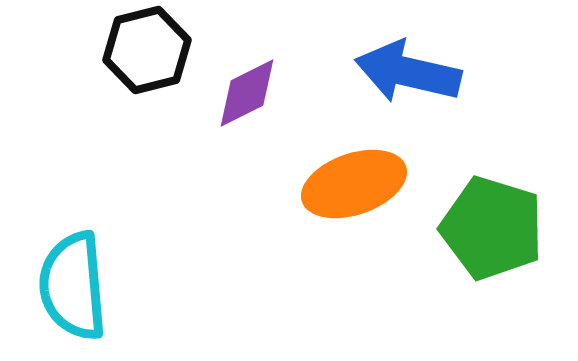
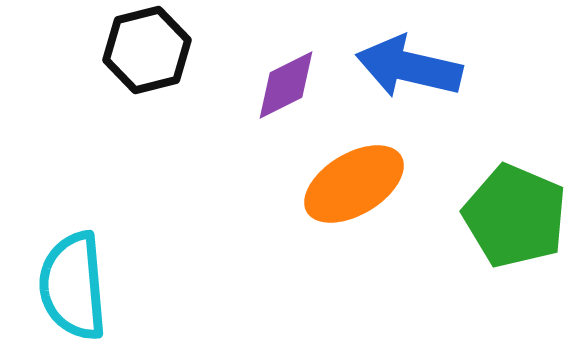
blue arrow: moved 1 px right, 5 px up
purple diamond: moved 39 px right, 8 px up
orange ellipse: rotated 12 degrees counterclockwise
green pentagon: moved 23 px right, 12 px up; rotated 6 degrees clockwise
